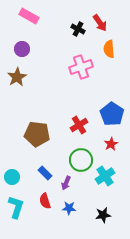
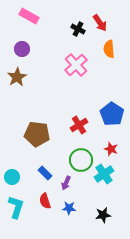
pink cross: moved 5 px left, 2 px up; rotated 25 degrees counterclockwise
red star: moved 5 px down; rotated 24 degrees counterclockwise
cyan cross: moved 1 px left, 2 px up
